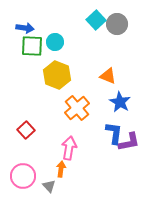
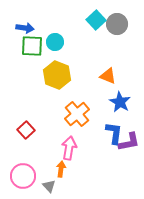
orange cross: moved 6 px down
